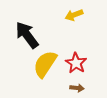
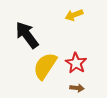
yellow semicircle: moved 2 px down
